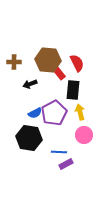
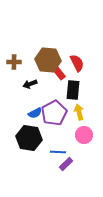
yellow arrow: moved 1 px left
blue line: moved 1 px left
purple rectangle: rotated 16 degrees counterclockwise
